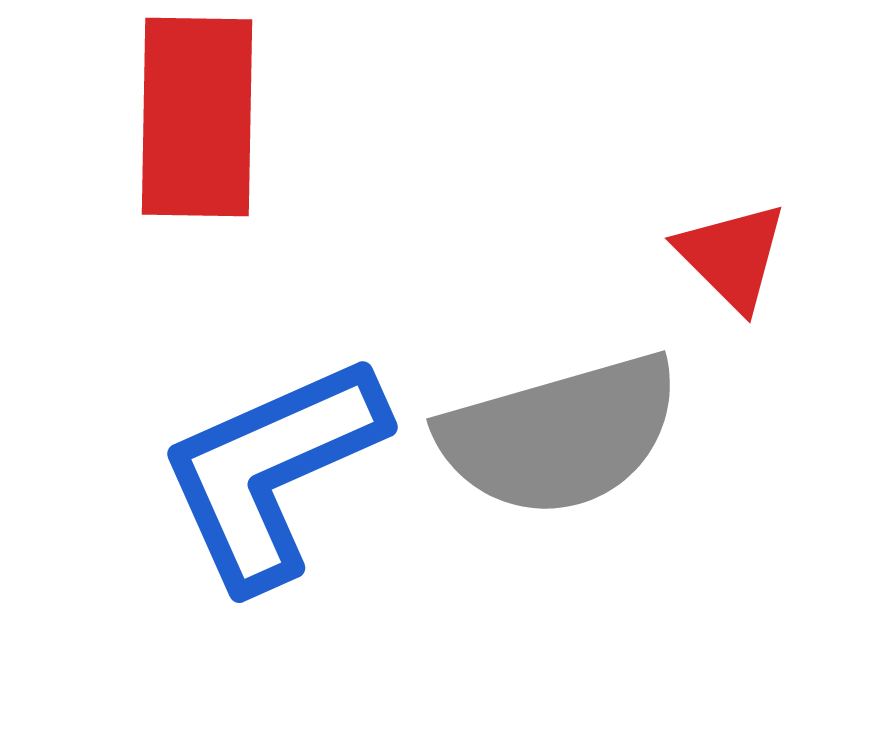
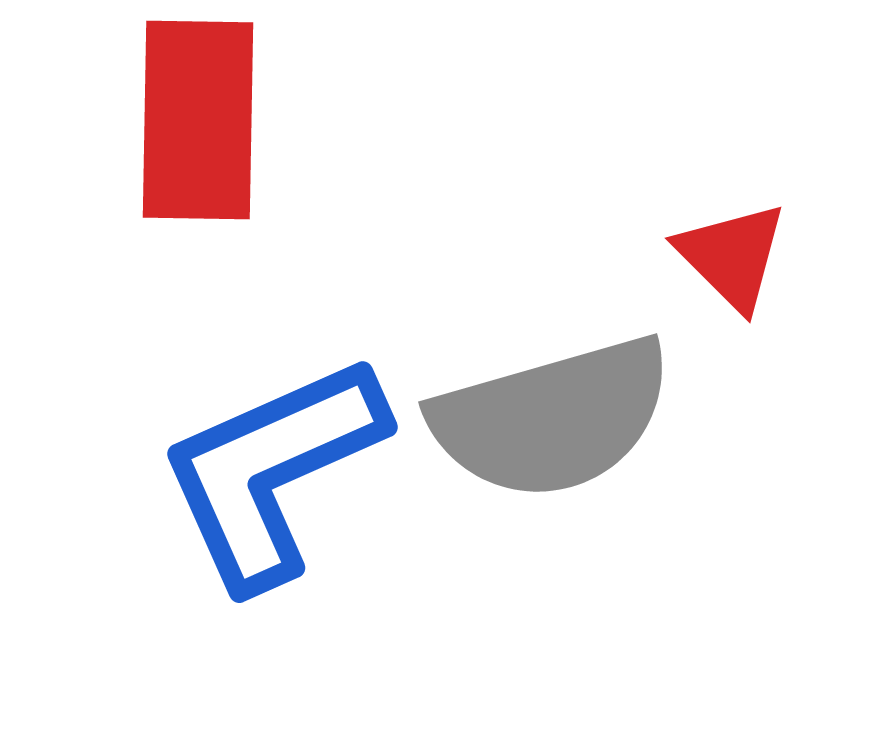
red rectangle: moved 1 px right, 3 px down
gray semicircle: moved 8 px left, 17 px up
